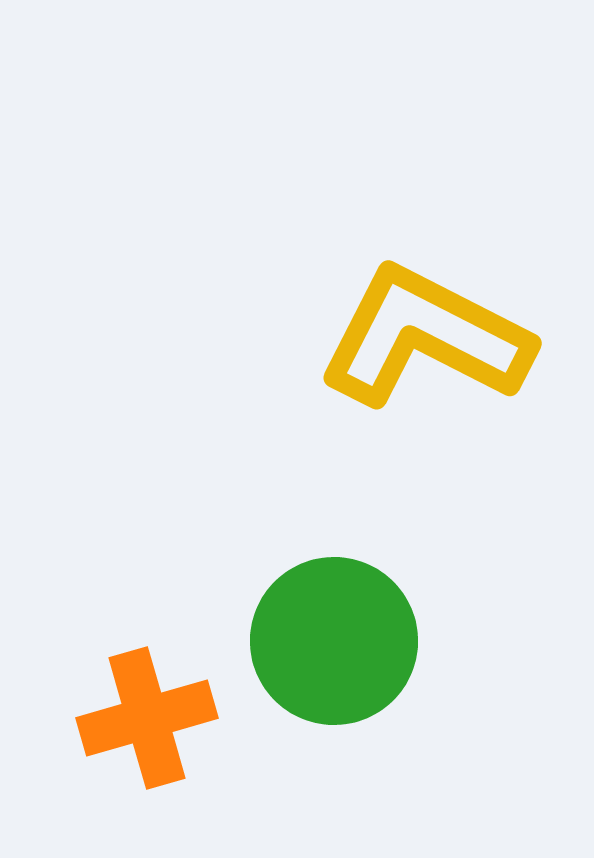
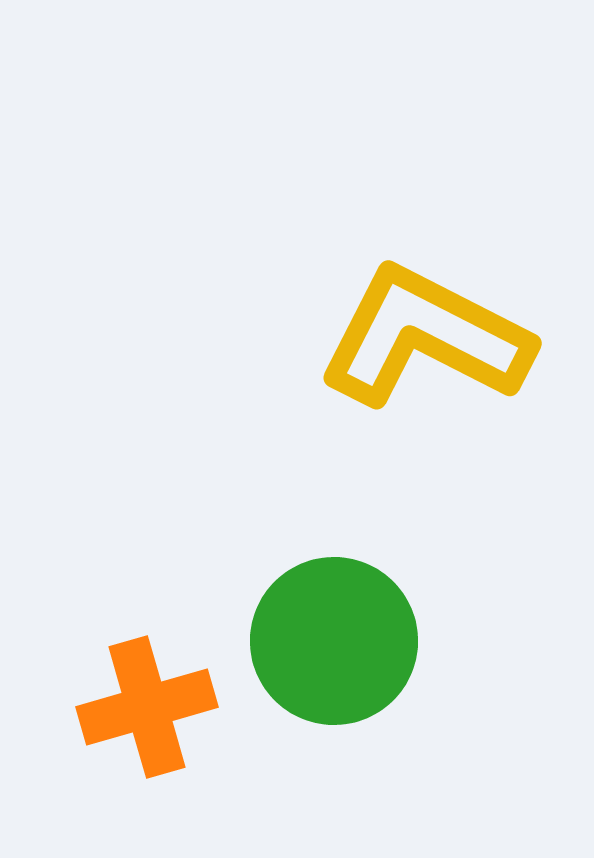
orange cross: moved 11 px up
